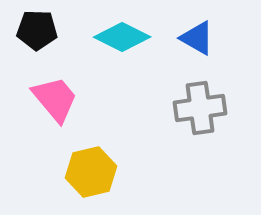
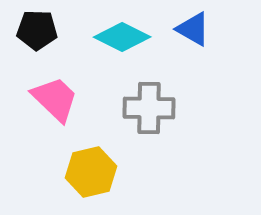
blue triangle: moved 4 px left, 9 px up
pink trapezoid: rotated 6 degrees counterclockwise
gray cross: moved 51 px left; rotated 9 degrees clockwise
